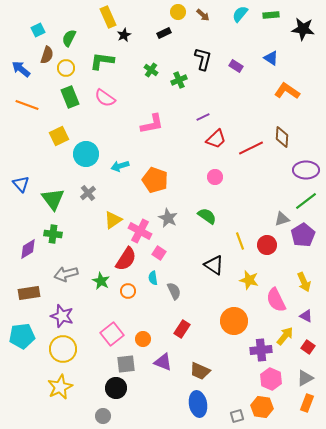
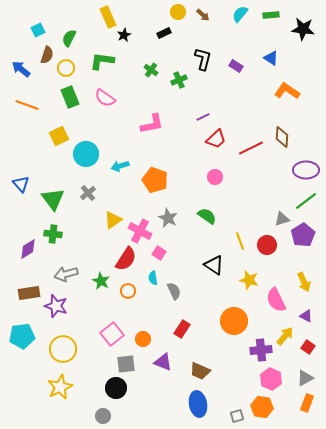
purple star at (62, 316): moved 6 px left, 10 px up
